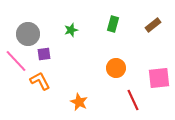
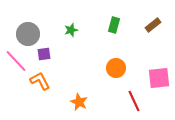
green rectangle: moved 1 px right, 1 px down
red line: moved 1 px right, 1 px down
